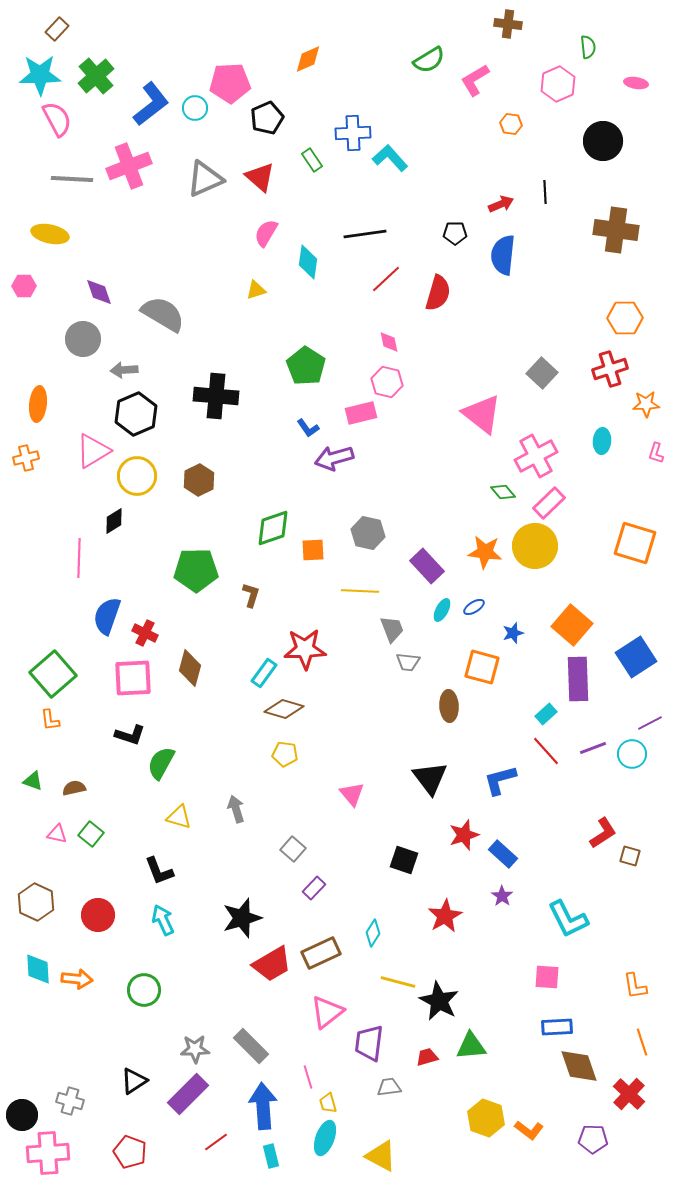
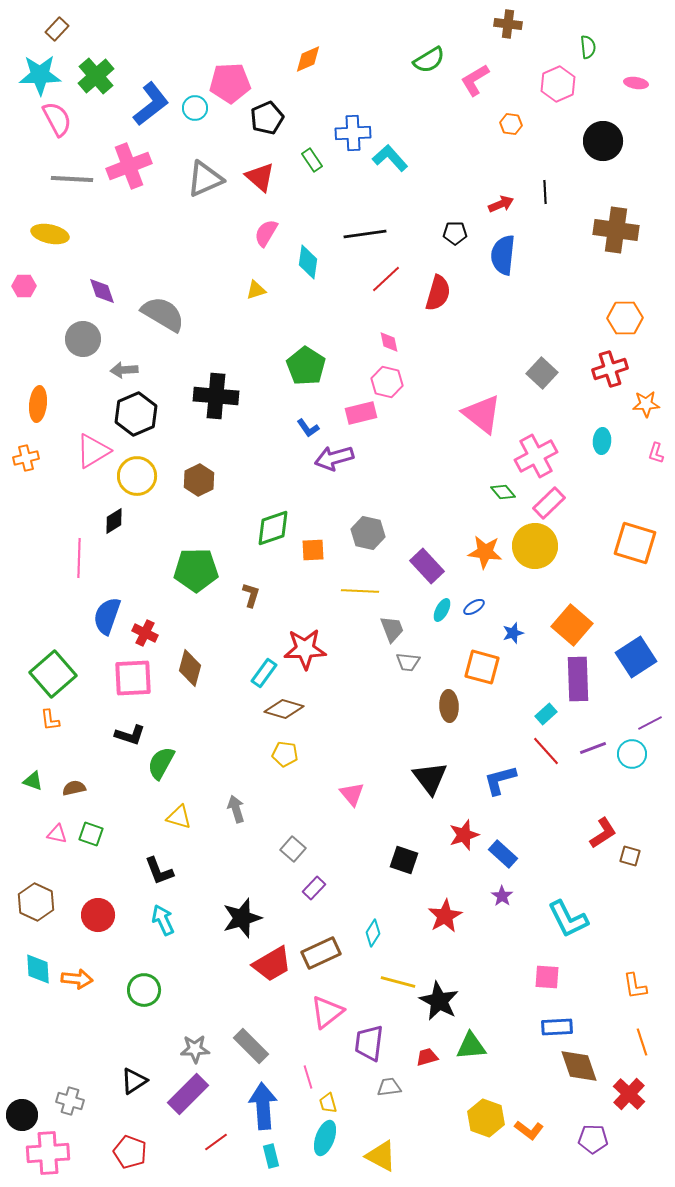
purple diamond at (99, 292): moved 3 px right, 1 px up
green square at (91, 834): rotated 20 degrees counterclockwise
